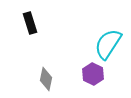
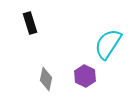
purple hexagon: moved 8 px left, 2 px down
